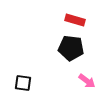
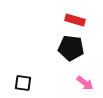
pink arrow: moved 2 px left, 2 px down
